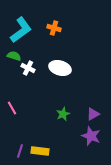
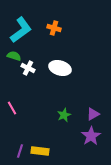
green star: moved 1 px right, 1 px down
purple star: rotated 18 degrees clockwise
